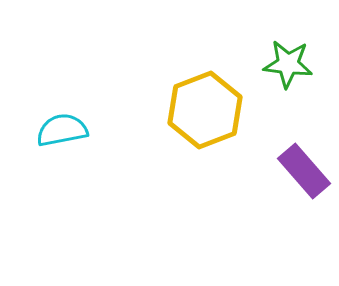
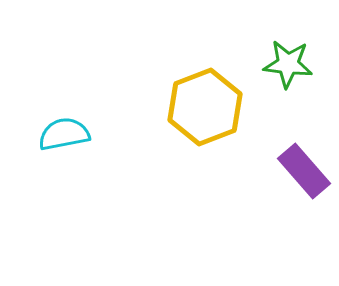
yellow hexagon: moved 3 px up
cyan semicircle: moved 2 px right, 4 px down
